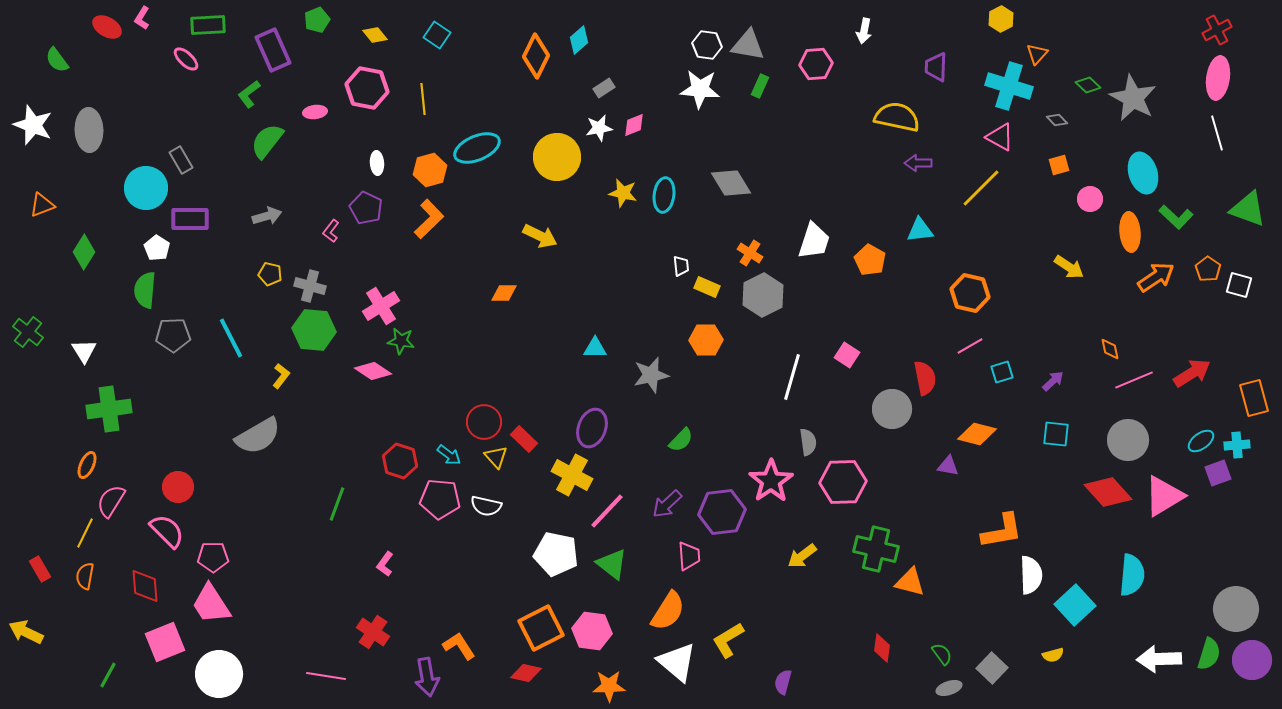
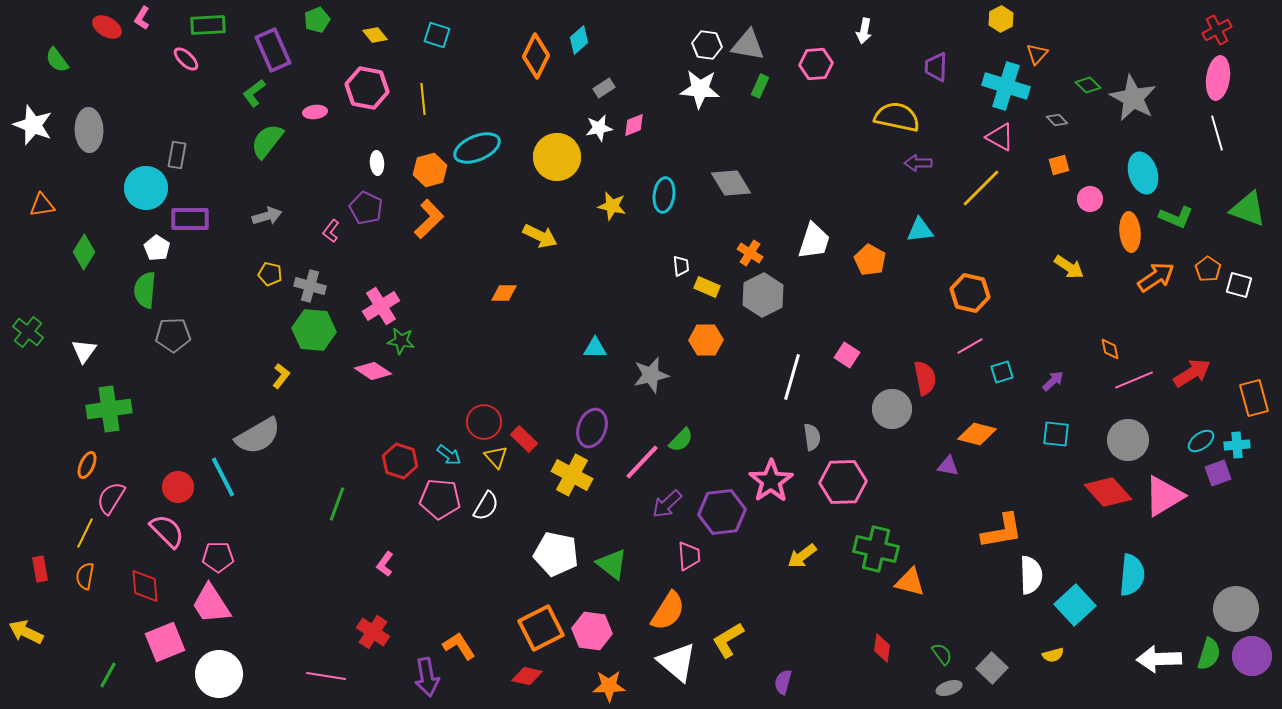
cyan square at (437, 35): rotated 16 degrees counterclockwise
cyan cross at (1009, 86): moved 3 px left
green L-shape at (249, 94): moved 5 px right, 1 px up
gray rectangle at (181, 160): moved 4 px left, 5 px up; rotated 40 degrees clockwise
yellow star at (623, 193): moved 11 px left, 13 px down
orange triangle at (42, 205): rotated 12 degrees clockwise
green L-shape at (1176, 217): rotated 20 degrees counterclockwise
cyan line at (231, 338): moved 8 px left, 139 px down
white triangle at (84, 351): rotated 8 degrees clockwise
gray semicircle at (808, 442): moved 4 px right, 5 px up
pink semicircle at (111, 501): moved 3 px up
white semicircle at (486, 506): rotated 72 degrees counterclockwise
pink line at (607, 511): moved 35 px right, 49 px up
pink pentagon at (213, 557): moved 5 px right
red rectangle at (40, 569): rotated 20 degrees clockwise
purple circle at (1252, 660): moved 4 px up
red diamond at (526, 673): moved 1 px right, 3 px down
